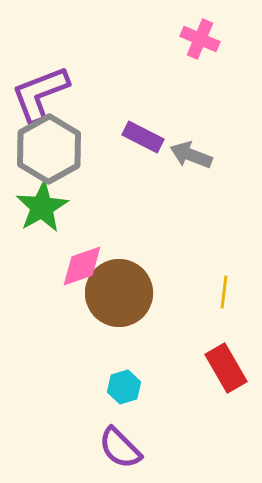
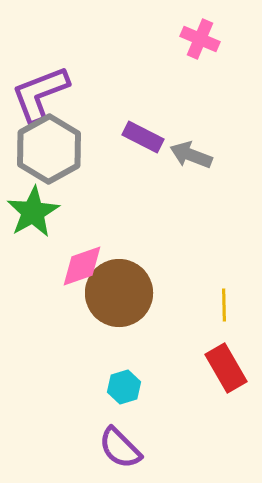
green star: moved 9 px left, 5 px down
yellow line: moved 13 px down; rotated 8 degrees counterclockwise
